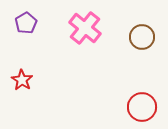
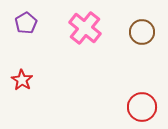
brown circle: moved 5 px up
